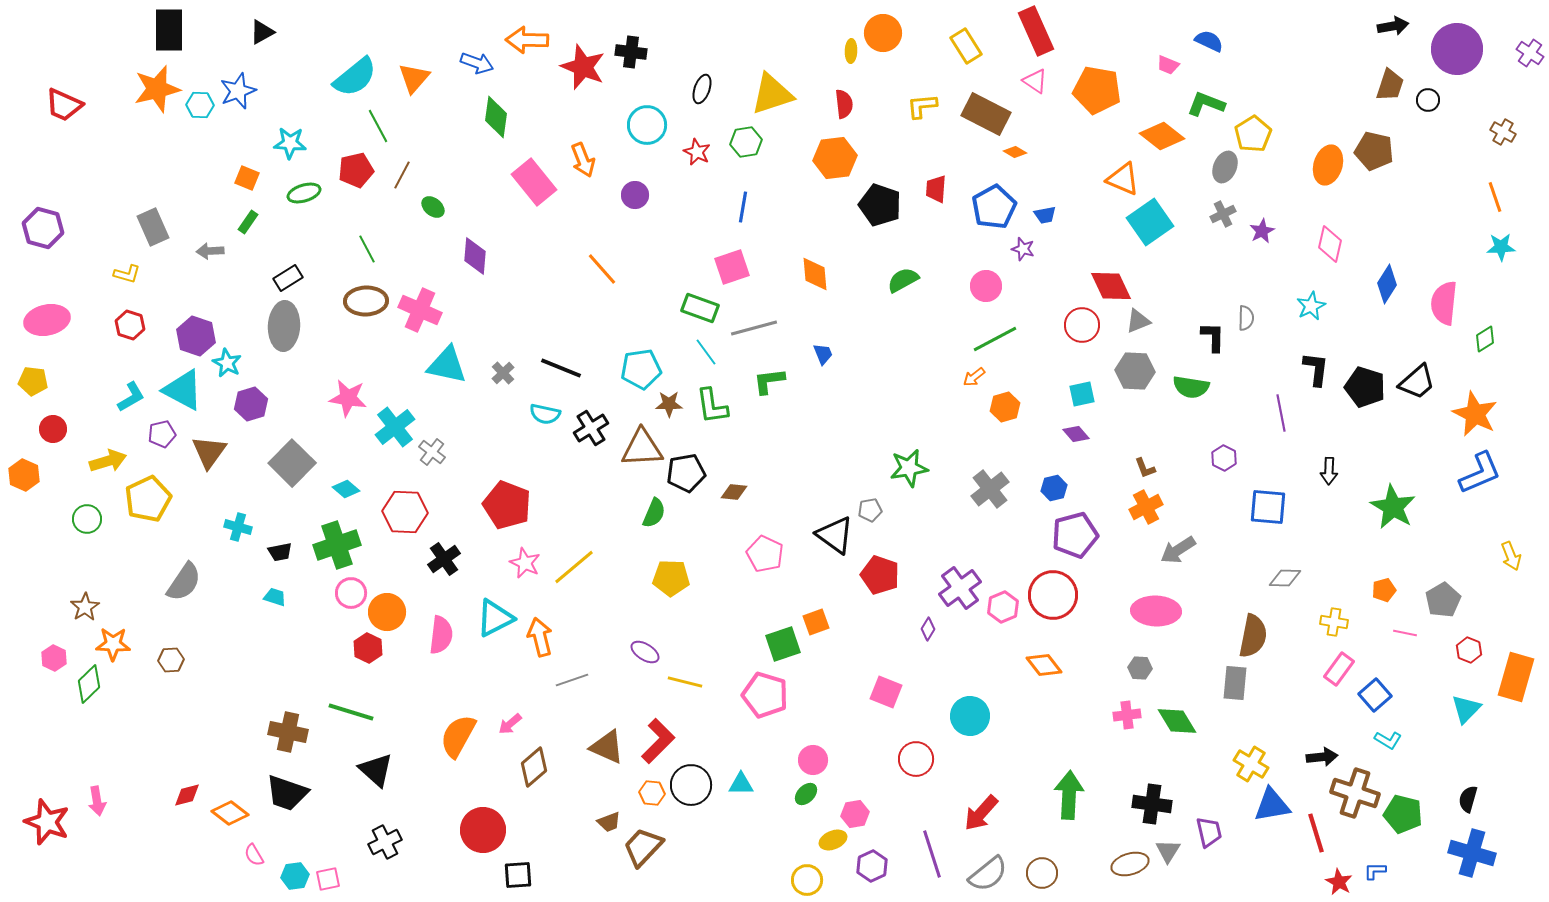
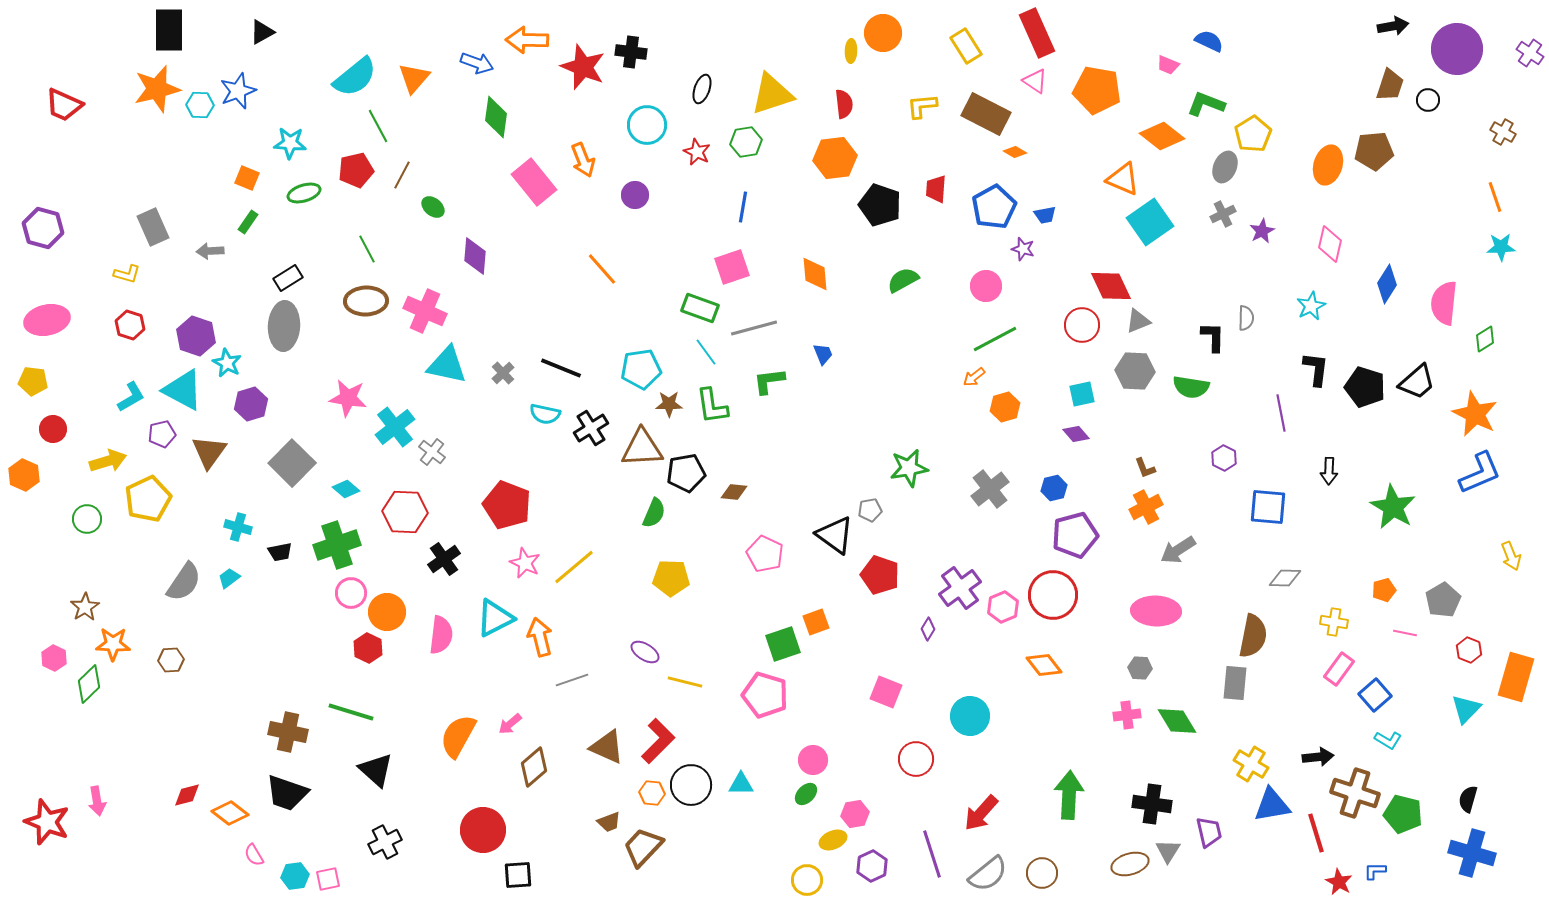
red rectangle at (1036, 31): moved 1 px right, 2 px down
brown pentagon at (1374, 151): rotated 18 degrees counterclockwise
pink cross at (420, 310): moved 5 px right, 1 px down
cyan trapezoid at (275, 597): moved 46 px left, 19 px up; rotated 55 degrees counterclockwise
black arrow at (1322, 757): moved 4 px left
